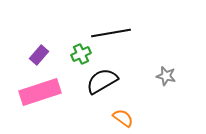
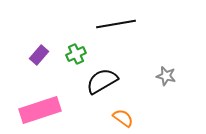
black line: moved 5 px right, 9 px up
green cross: moved 5 px left
pink rectangle: moved 18 px down
